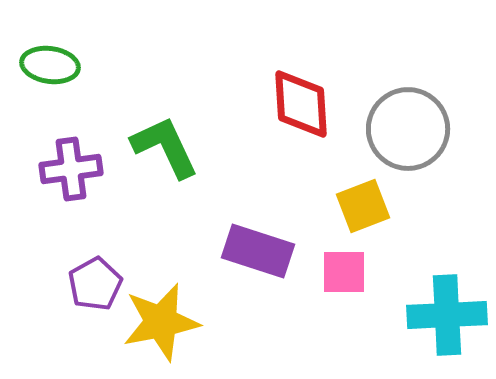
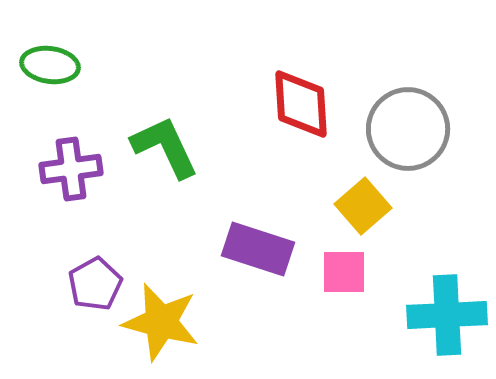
yellow square: rotated 20 degrees counterclockwise
purple rectangle: moved 2 px up
yellow star: rotated 26 degrees clockwise
